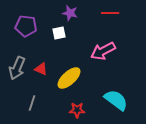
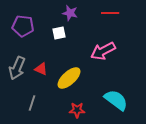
purple pentagon: moved 3 px left
